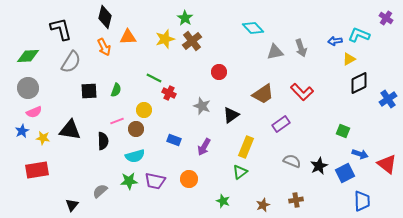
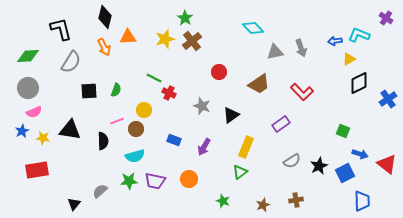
brown trapezoid at (263, 94): moved 4 px left, 10 px up
gray semicircle at (292, 161): rotated 126 degrees clockwise
black triangle at (72, 205): moved 2 px right, 1 px up
